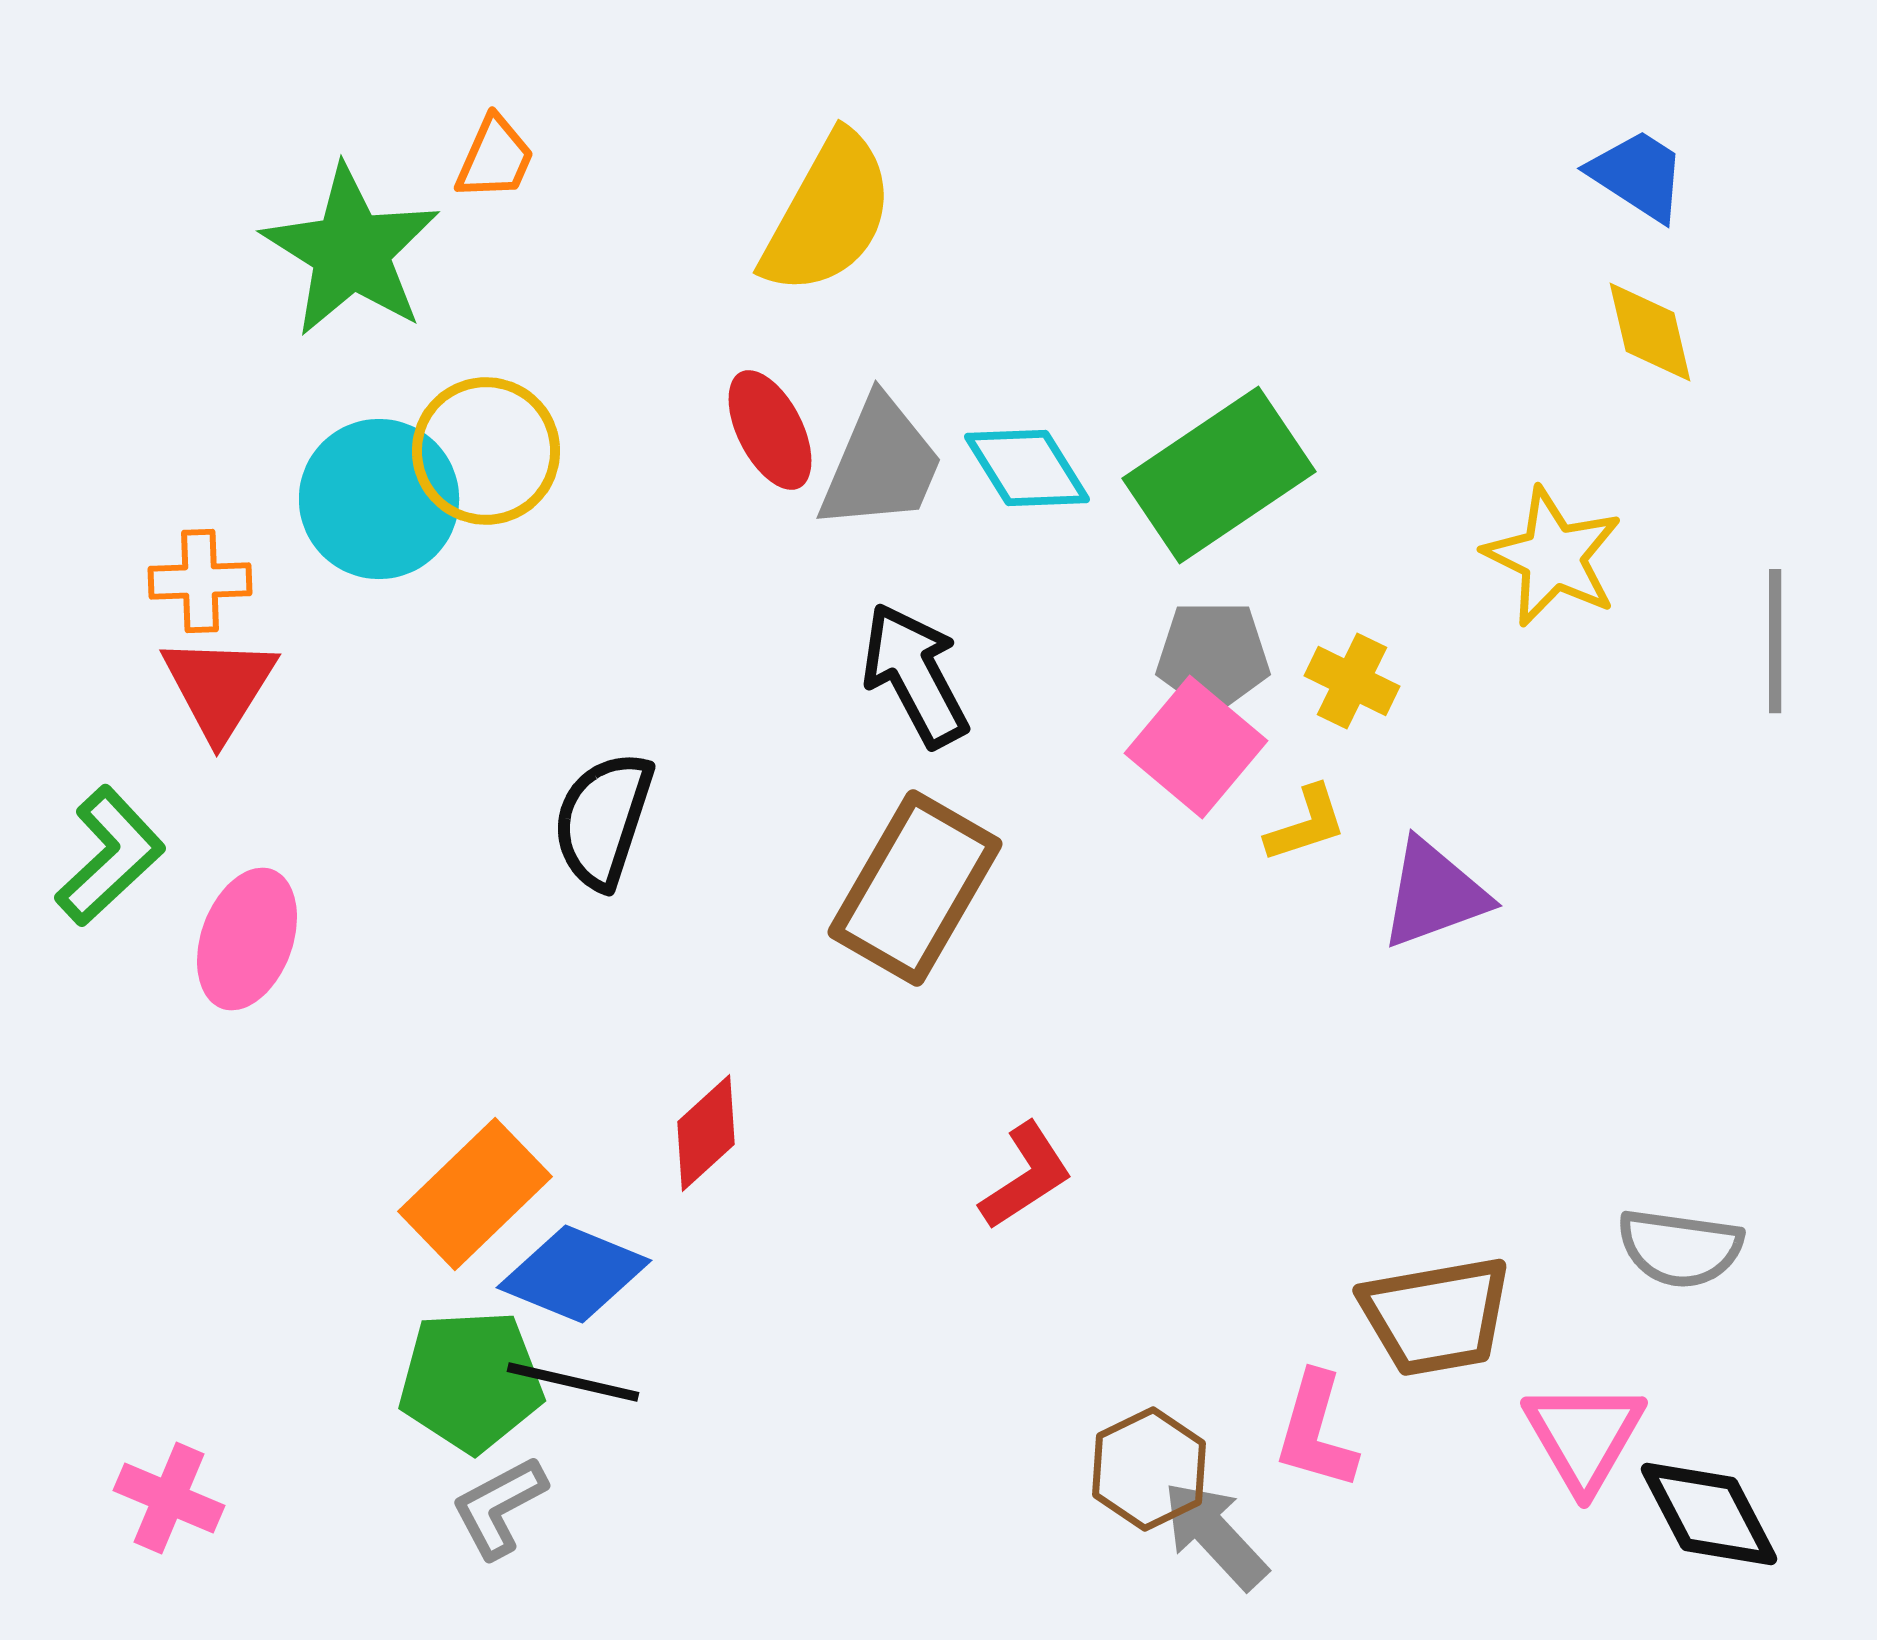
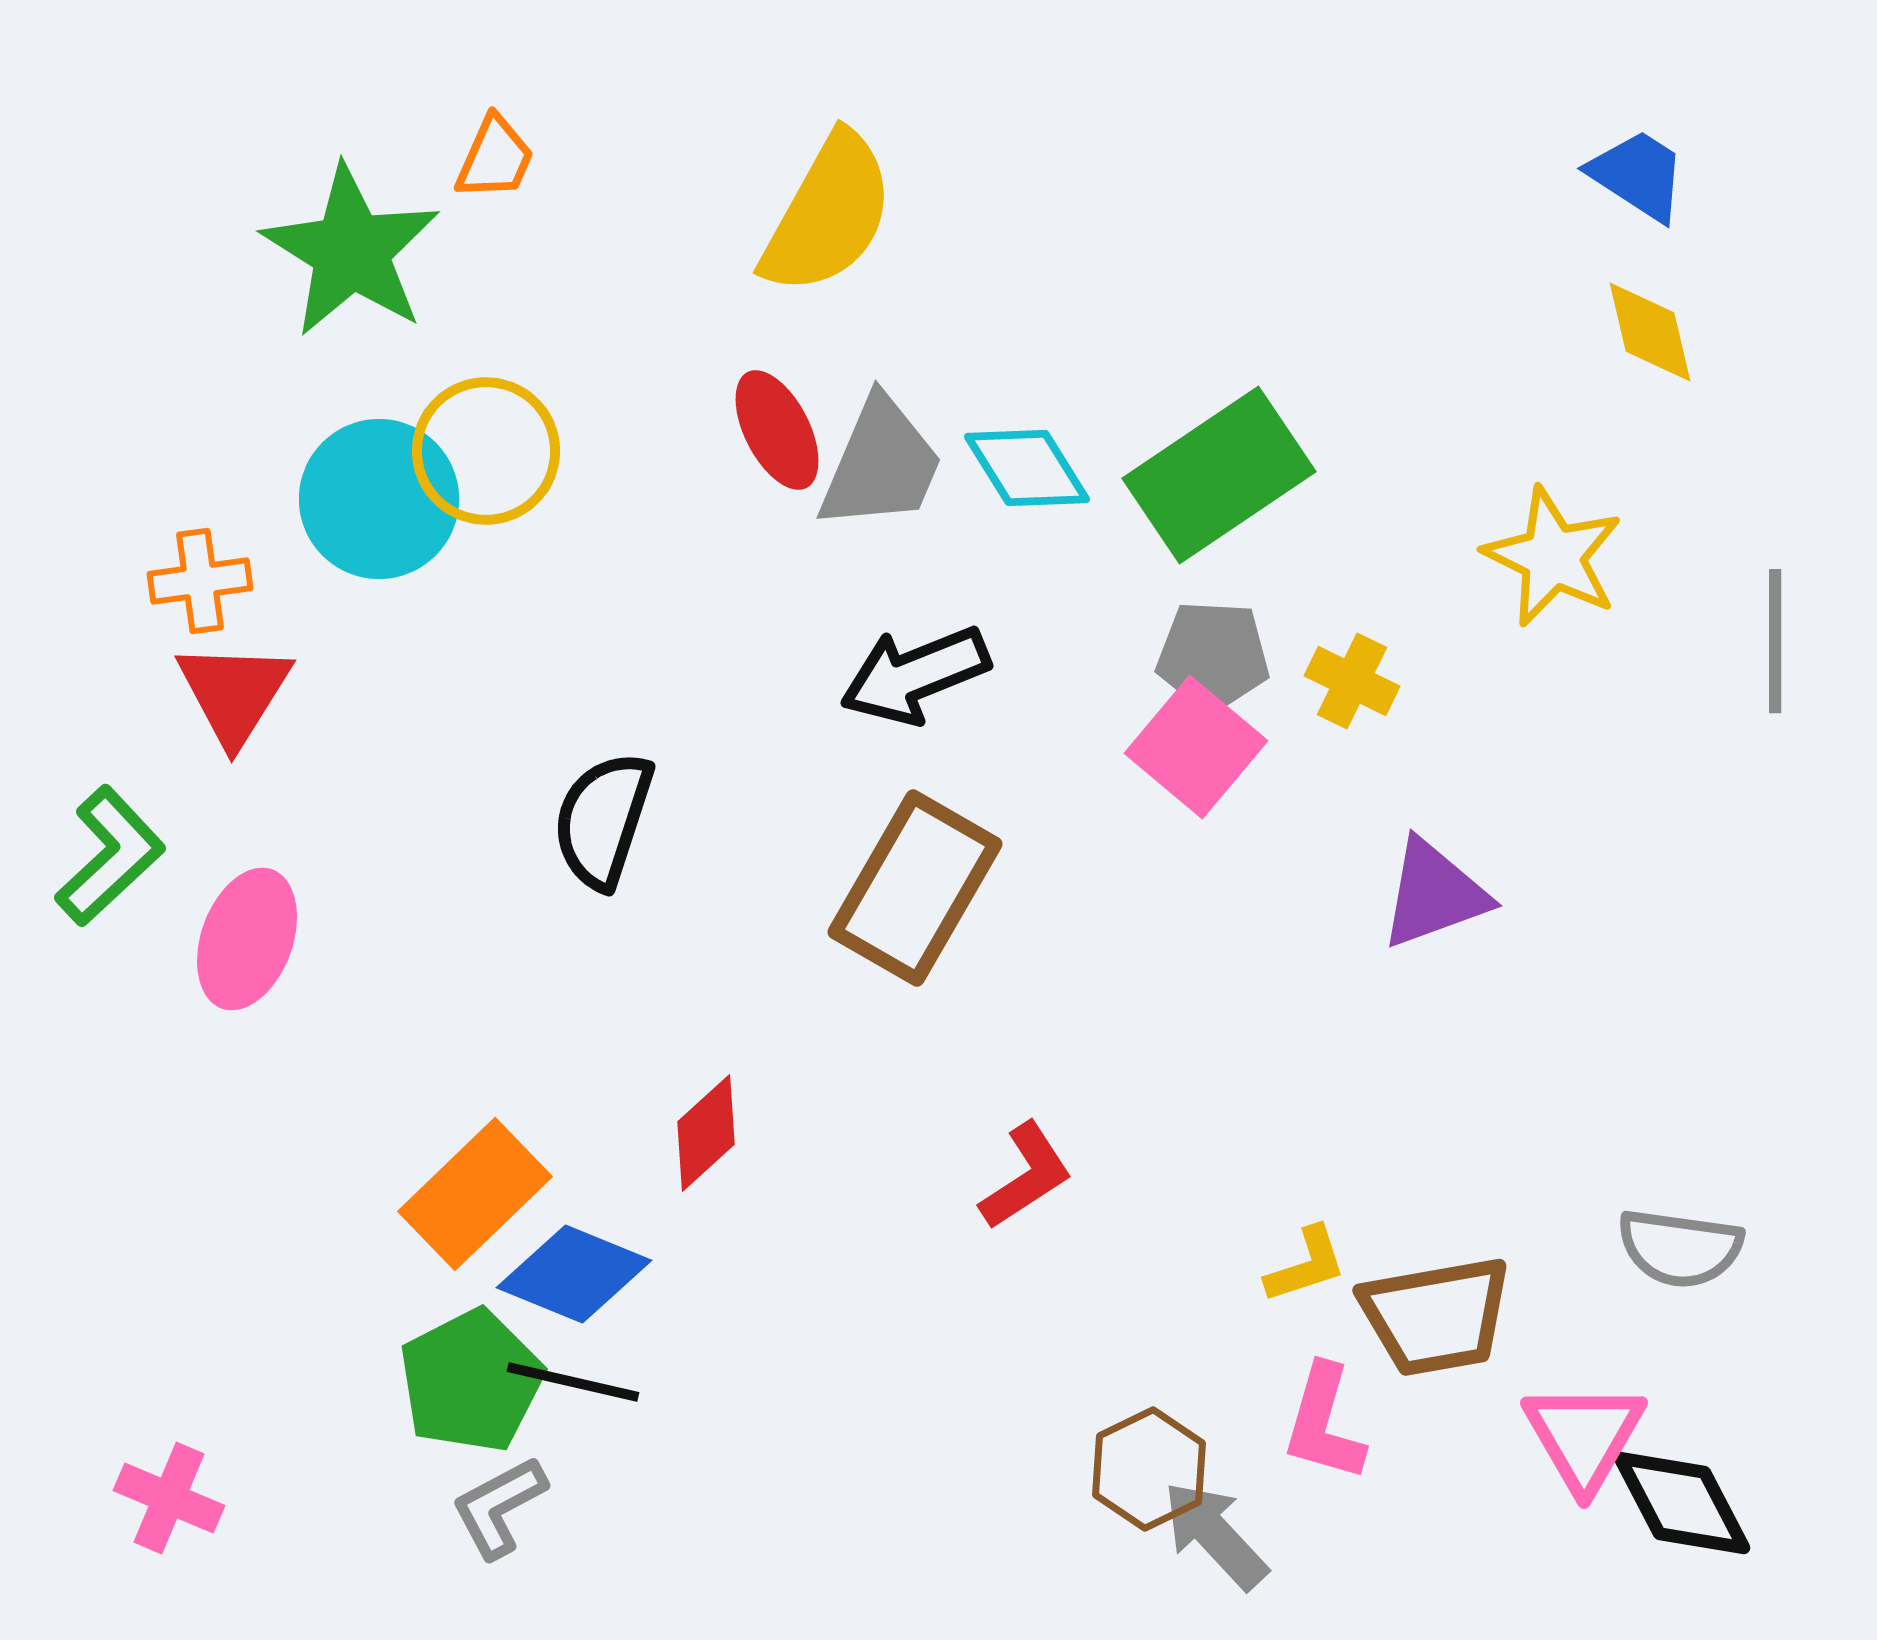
red ellipse: moved 7 px right
orange cross: rotated 6 degrees counterclockwise
gray pentagon: rotated 3 degrees clockwise
black arrow: rotated 84 degrees counterclockwise
red triangle: moved 15 px right, 6 px down
yellow L-shape: moved 441 px down
green pentagon: rotated 24 degrees counterclockwise
pink L-shape: moved 8 px right, 8 px up
black diamond: moved 27 px left, 11 px up
